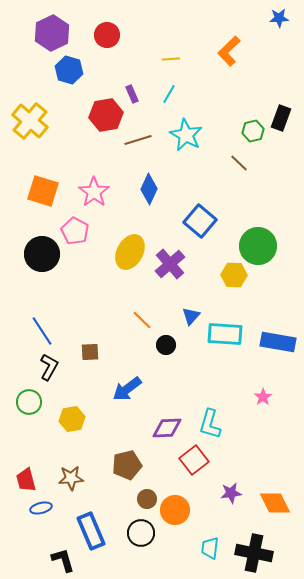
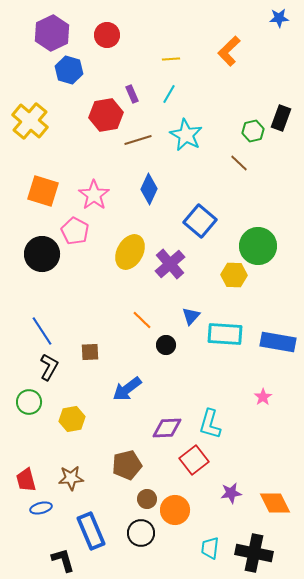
pink star at (94, 192): moved 3 px down
